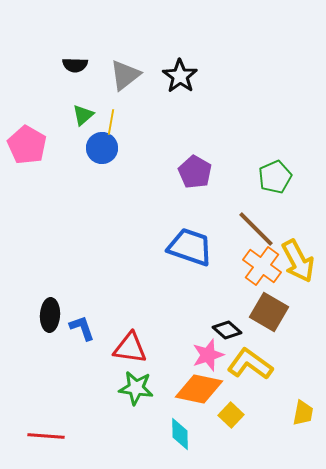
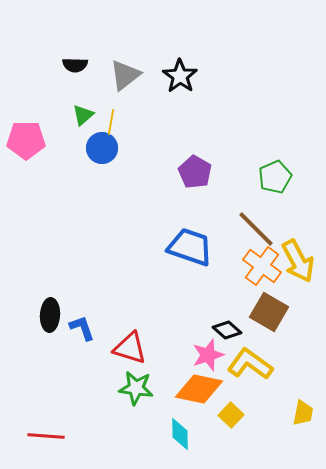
pink pentagon: moved 1 px left, 5 px up; rotated 30 degrees counterclockwise
red triangle: rotated 9 degrees clockwise
